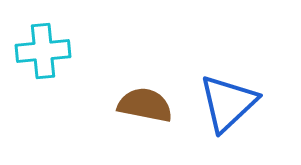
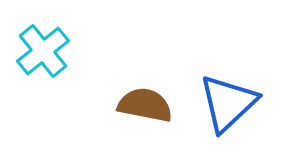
cyan cross: rotated 34 degrees counterclockwise
